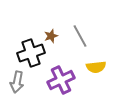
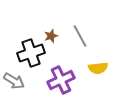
yellow semicircle: moved 2 px right, 1 px down
gray arrow: moved 3 px left, 1 px up; rotated 70 degrees counterclockwise
